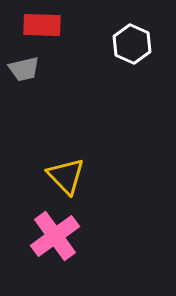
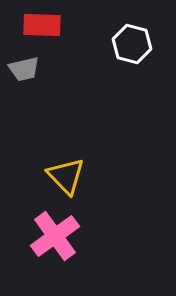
white hexagon: rotated 9 degrees counterclockwise
